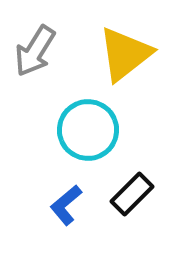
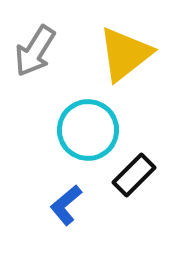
black rectangle: moved 2 px right, 19 px up
